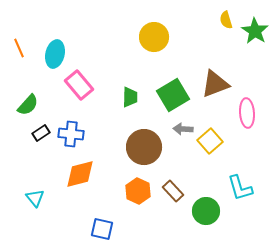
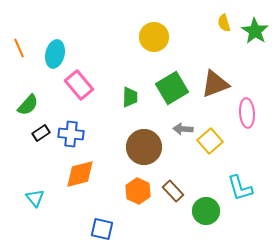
yellow semicircle: moved 2 px left, 3 px down
green square: moved 1 px left, 7 px up
